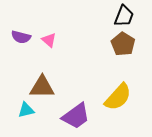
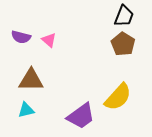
brown triangle: moved 11 px left, 7 px up
purple trapezoid: moved 5 px right
